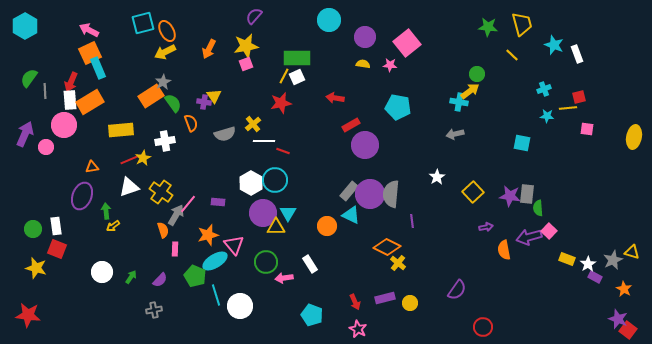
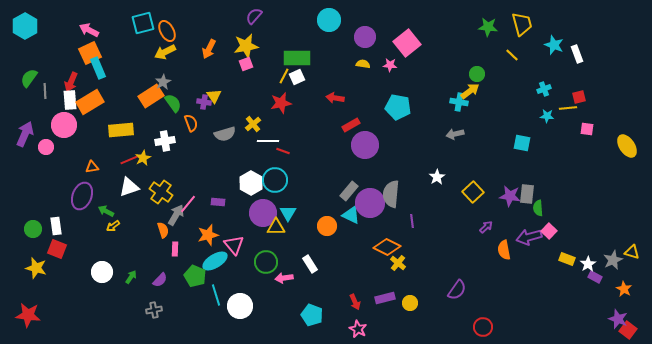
yellow ellipse at (634, 137): moved 7 px left, 9 px down; rotated 45 degrees counterclockwise
white line at (264, 141): moved 4 px right
purple circle at (370, 194): moved 9 px down
green arrow at (106, 211): rotated 56 degrees counterclockwise
purple arrow at (486, 227): rotated 32 degrees counterclockwise
